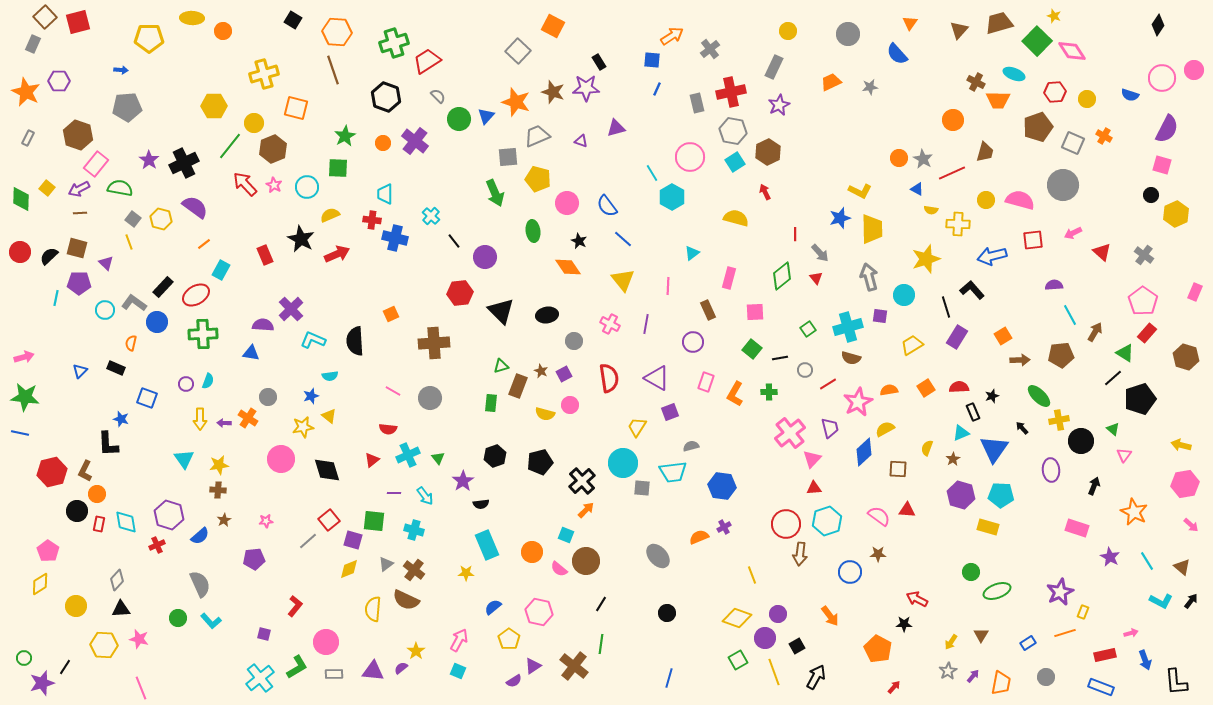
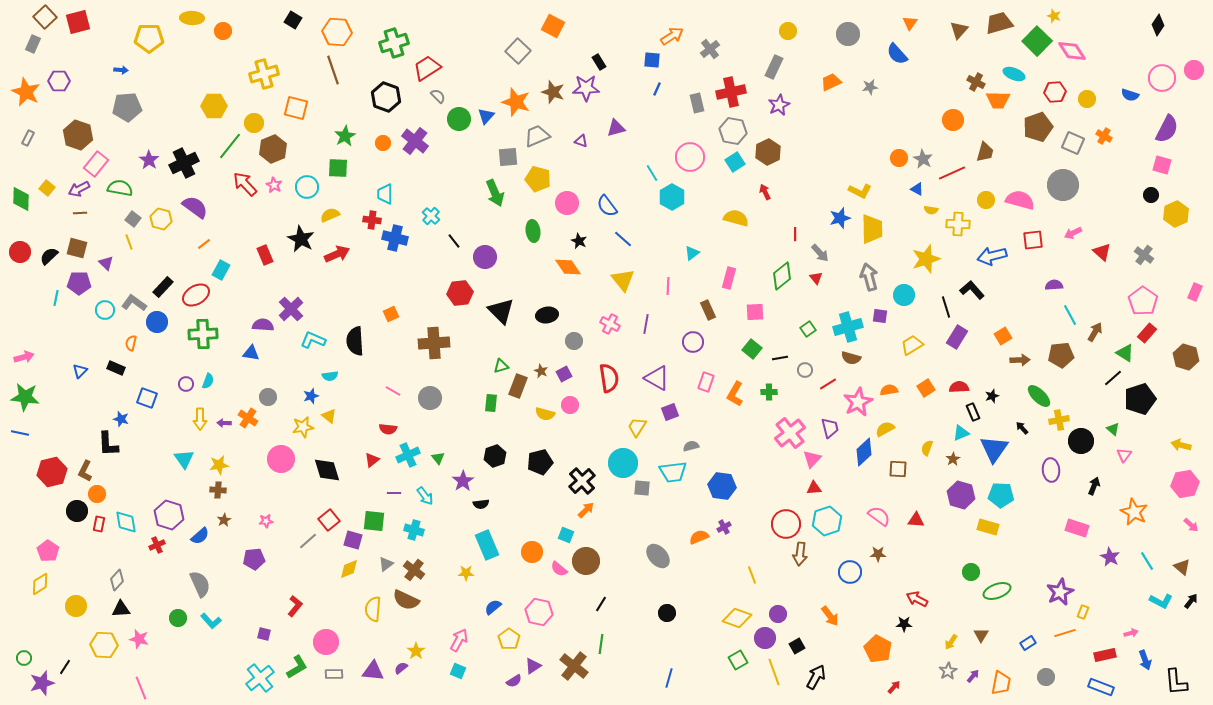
red trapezoid at (427, 61): moved 7 px down
red triangle at (907, 510): moved 9 px right, 10 px down
